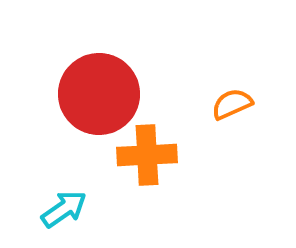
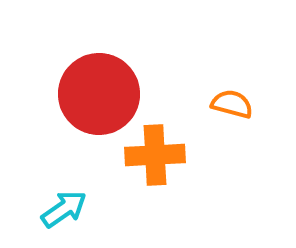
orange semicircle: rotated 39 degrees clockwise
orange cross: moved 8 px right
